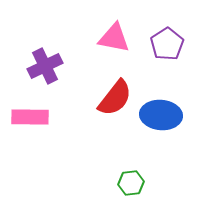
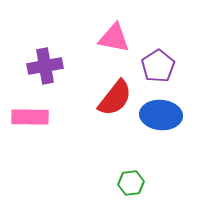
purple pentagon: moved 9 px left, 22 px down
purple cross: rotated 16 degrees clockwise
